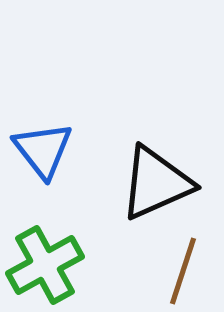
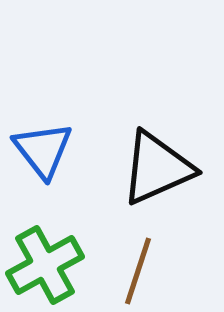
black triangle: moved 1 px right, 15 px up
brown line: moved 45 px left
